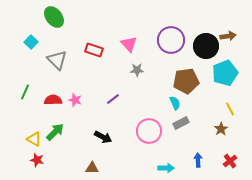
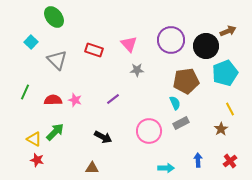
brown arrow: moved 5 px up; rotated 14 degrees counterclockwise
